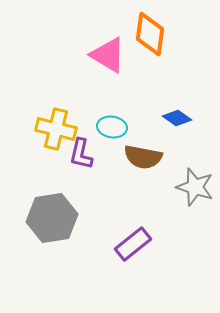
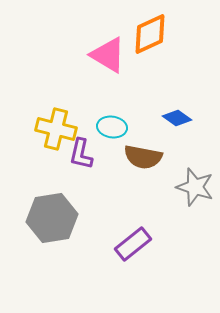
orange diamond: rotated 57 degrees clockwise
